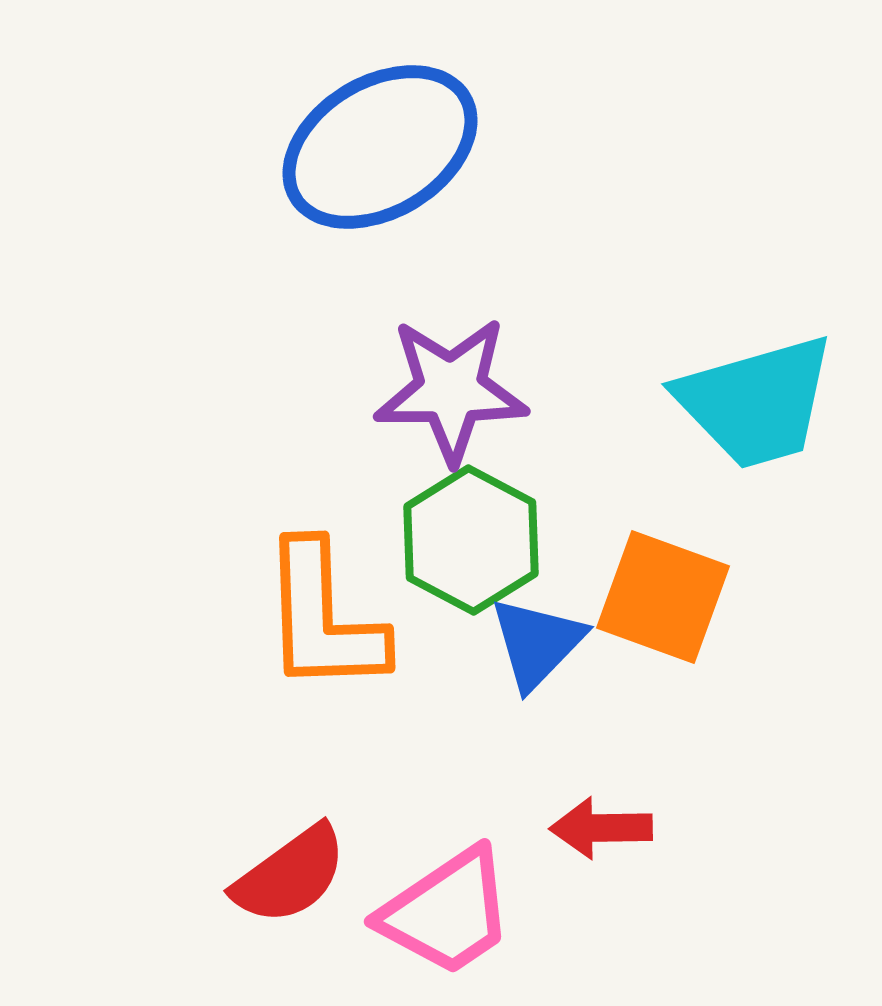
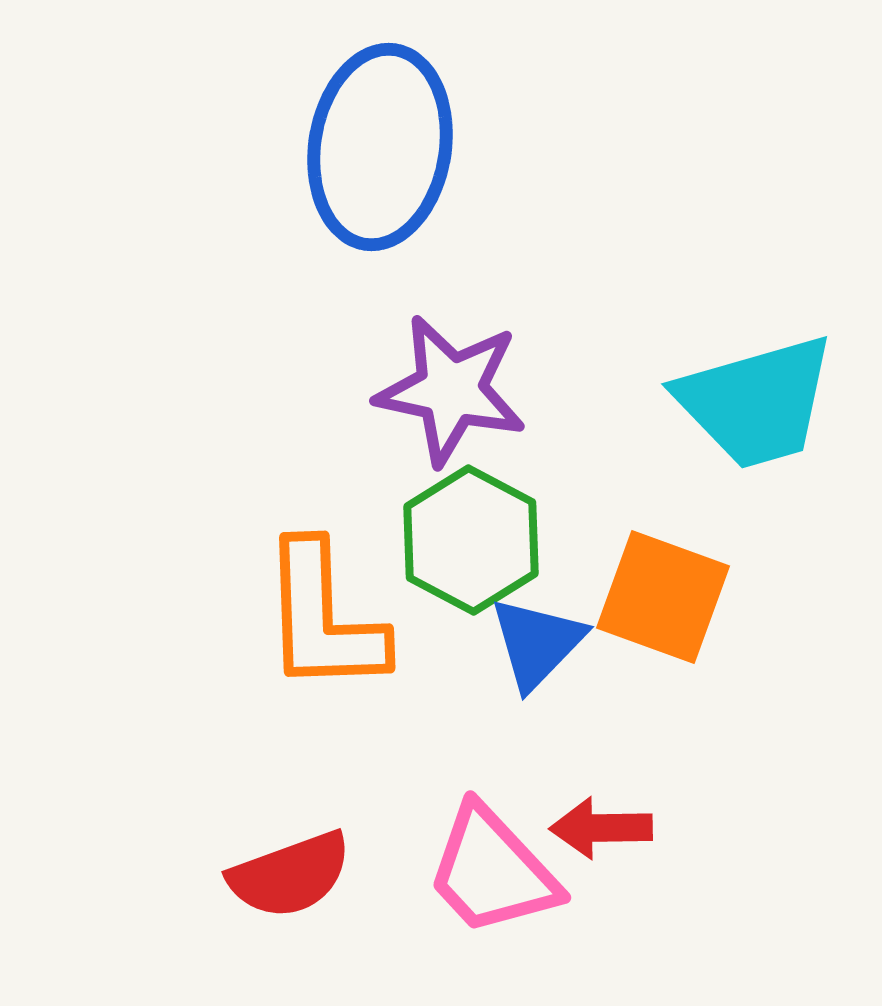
blue ellipse: rotated 50 degrees counterclockwise
purple star: rotated 12 degrees clockwise
red semicircle: rotated 16 degrees clockwise
pink trapezoid: moved 45 px right, 41 px up; rotated 81 degrees clockwise
